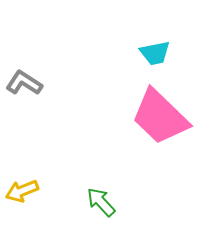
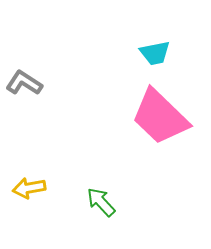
yellow arrow: moved 7 px right, 3 px up; rotated 12 degrees clockwise
